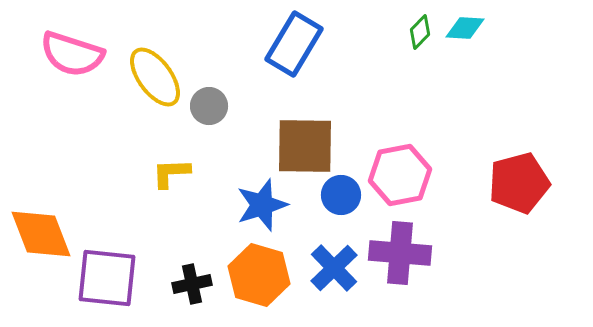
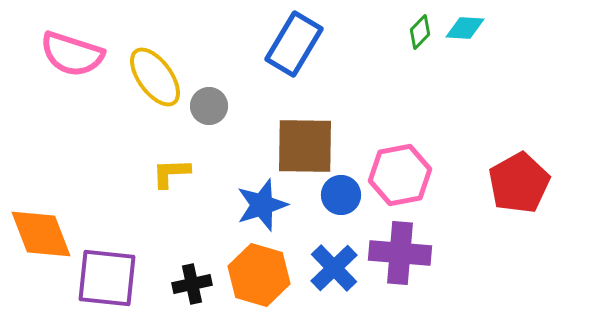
red pentagon: rotated 14 degrees counterclockwise
